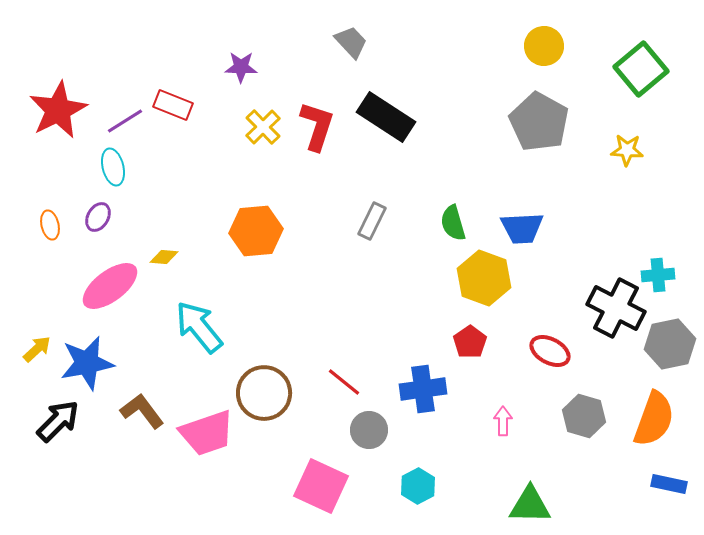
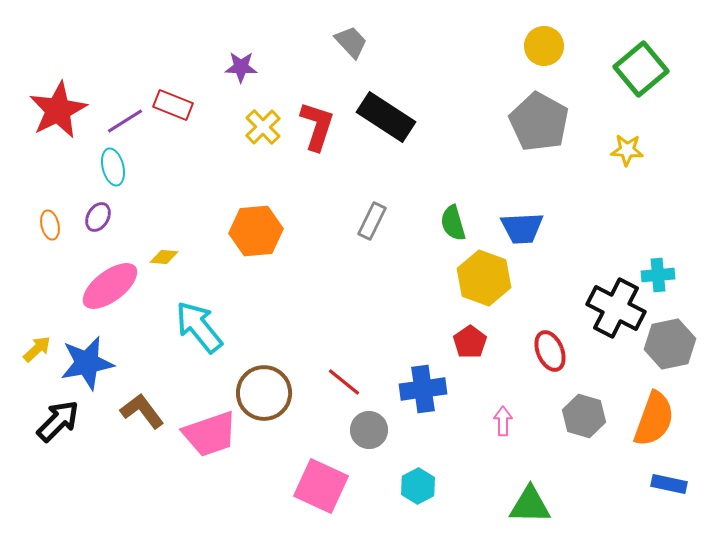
red ellipse at (550, 351): rotated 39 degrees clockwise
pink trapezoid at (207, 433): moved 3 px right, 1 px down
